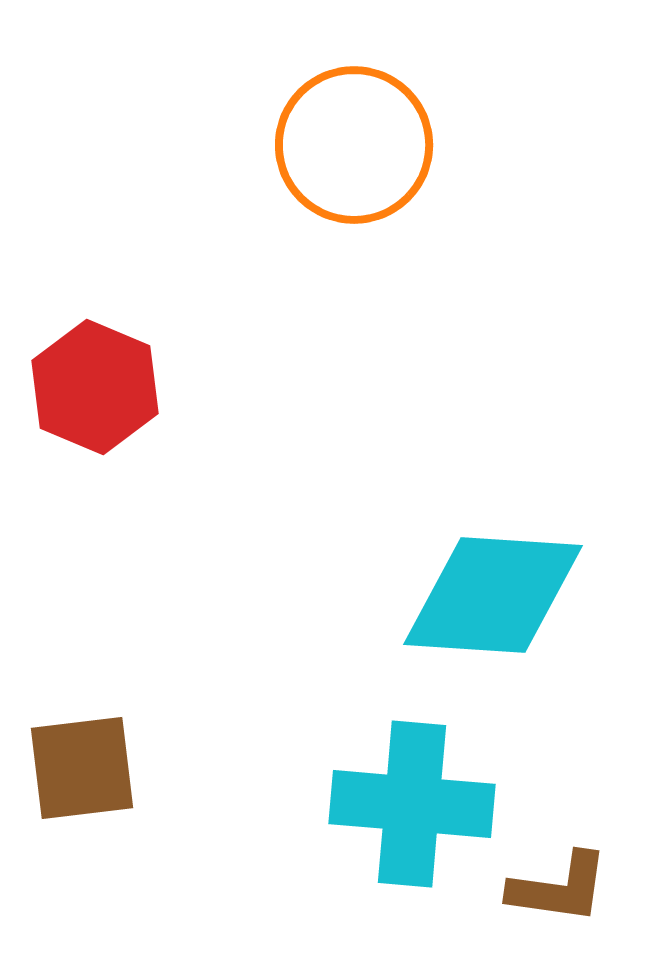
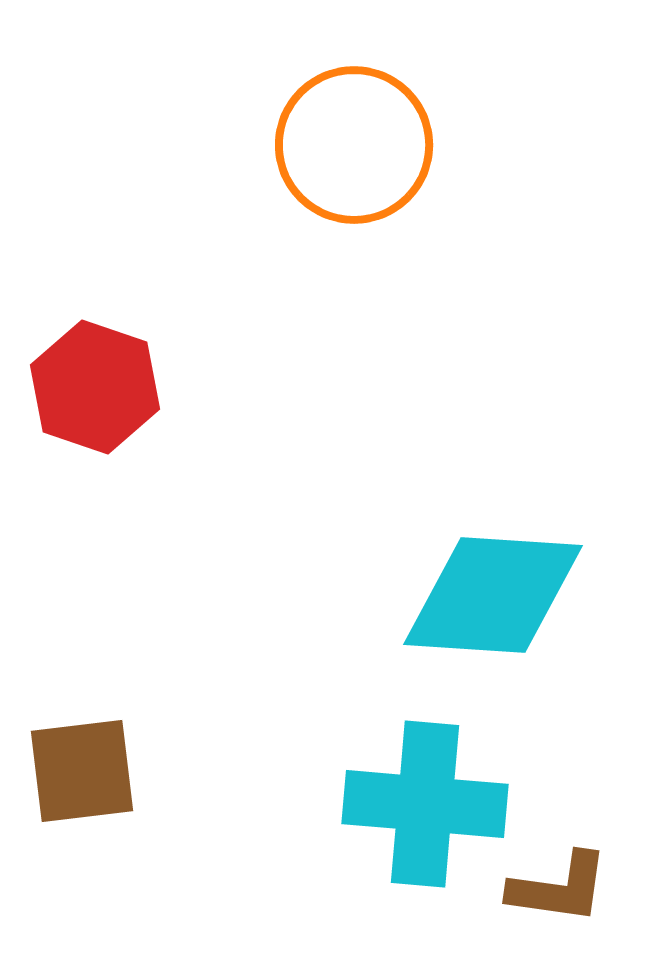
red hexagon: rotated 4 degrees counterclockwise
brown square: moved 3 px down
cyan cross: moved 13 px right
